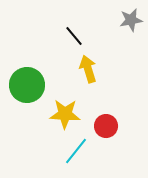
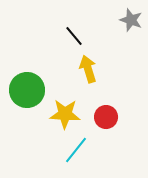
gray star: rotated 30 degrees clockwise
green circle: moved 5 px down
red circle: moved 9 px up
cyan line: moved 1 px up
